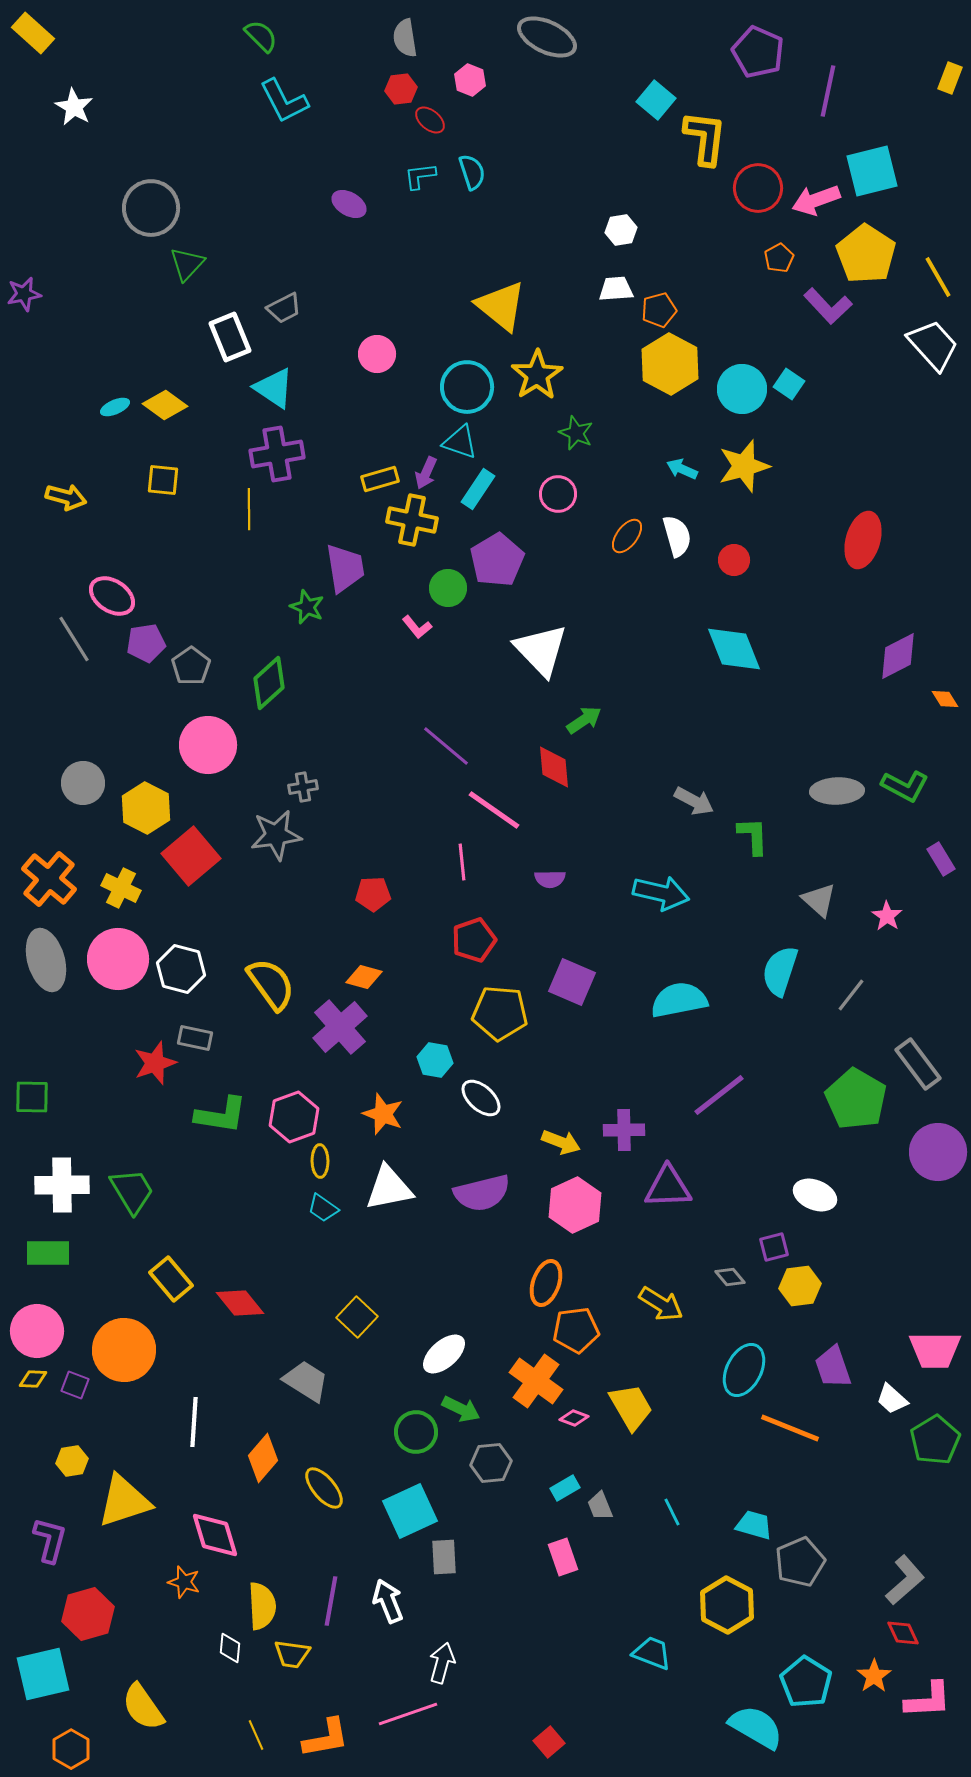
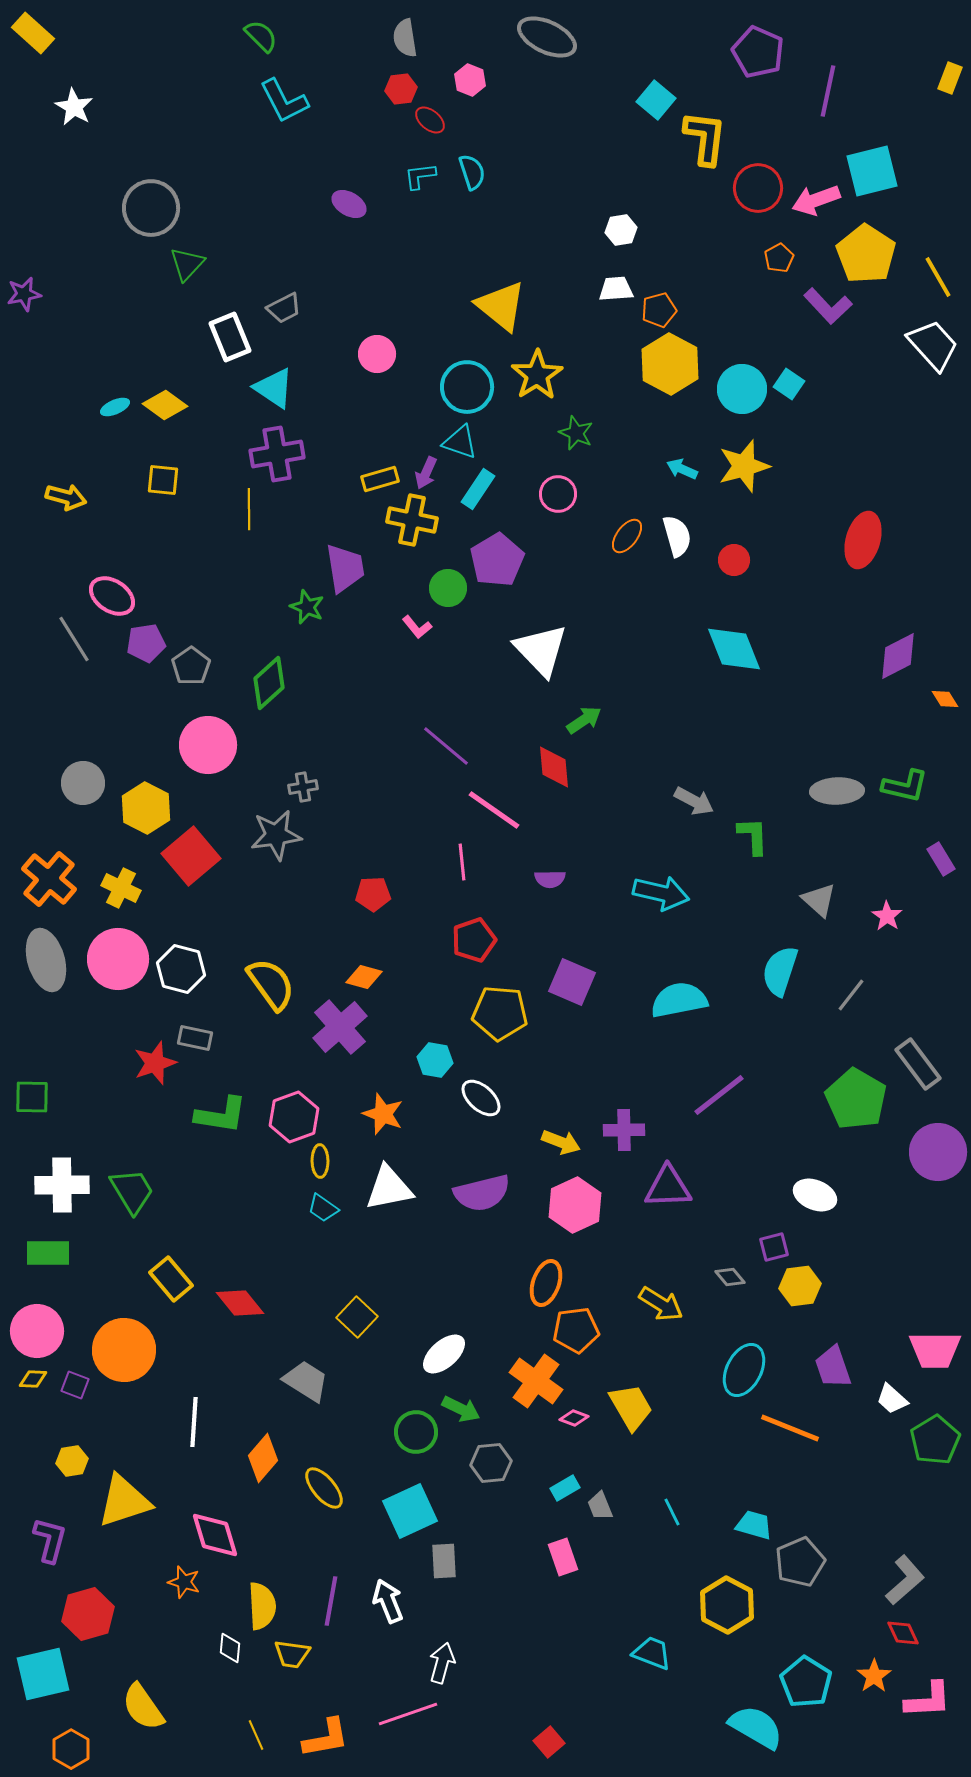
green L-shape at (905, 786): rotated 15 degrees counterclockwise
gray rectangle at (444, 1557): moved 4 px down
